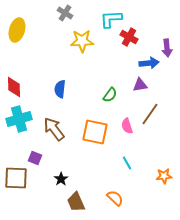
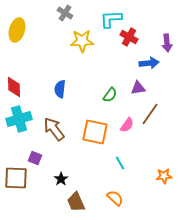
purple arrow: moved 5 px up
purple triangle: moved 2 px left, 3 px down
pink semicircle: moved 1 px up; rotated 126 degrees counterclockwise
cyan line: moved 7 px left
